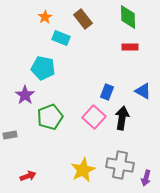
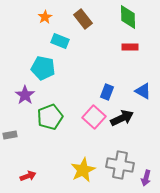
cyan rectangle: moved 1 px left, 3 px down
black arrow: rotated 55 degrees clockwise
